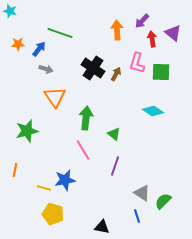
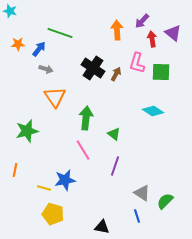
green semicircle: moved 2 px right
